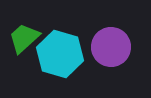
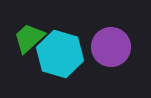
green trapezoid: moved 5 px right
